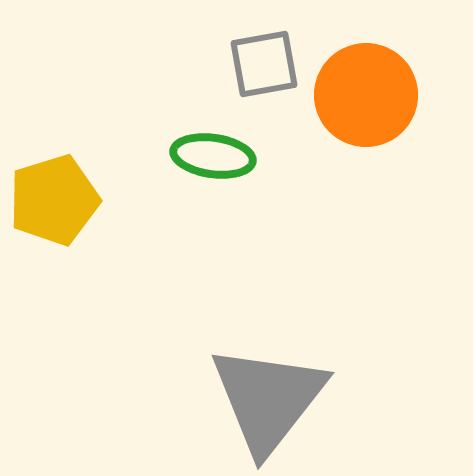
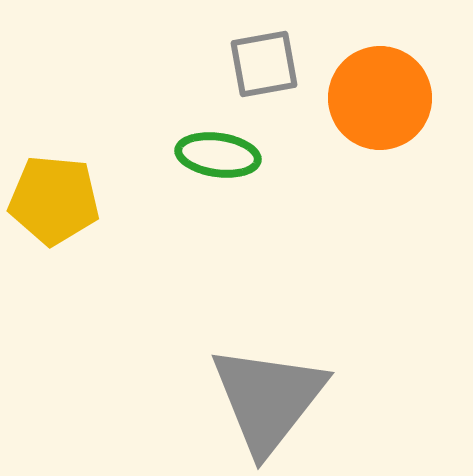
orange circle: moved 14 px right, 3 px down
green ellipse: moved 5 px right, 1 px up
yellow pentagon: rotated 22 degrees clockwise
